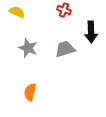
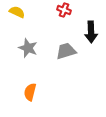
gray trapezoid: moved 1 px right, 2 px down
